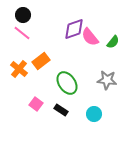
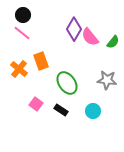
purple diamond: rotated 40 degrees counterclockwise
orange rectangle: rotated 72 degrees counterclockwise
cyan circle: moved 1 px left, 3 px up
